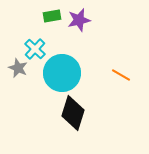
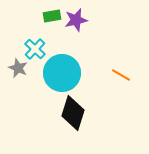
purple star: moved 3 px left
